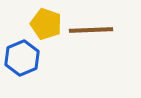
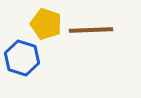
blue hexagon: rotated 20 degrees counterclockwise
